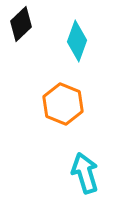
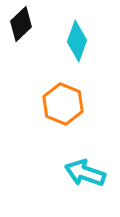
cyan arrow: rotated 54 degrees counterclockwise
